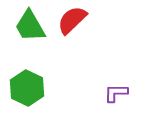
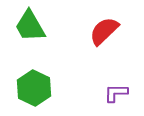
red semicircle: moved 32 px right, 11 px down
green hexagon: moved 7 px right
